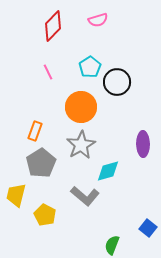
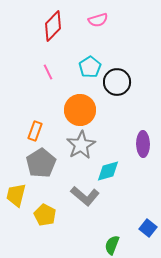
orange circle: moved 1 px left, 3 px down
